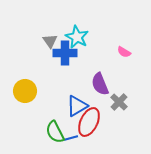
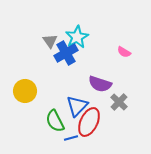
cyan star: rotated 15 degrees clockwise
blue cross: moved 1 px right; rotated 30 degrees counterclockwise
purple semicircle: rotated 50 degrees counterclockwise
blue triangle: rotated 15 degrees counterclockwise
green semicircle: moved 11 px up
